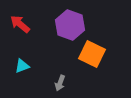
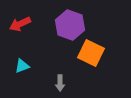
red arrow: rotated 65 degrees counterclockwise
orange square: moved 1 px left, 1 px up
gray arrow: rotated 21 degrees counterclockwise
